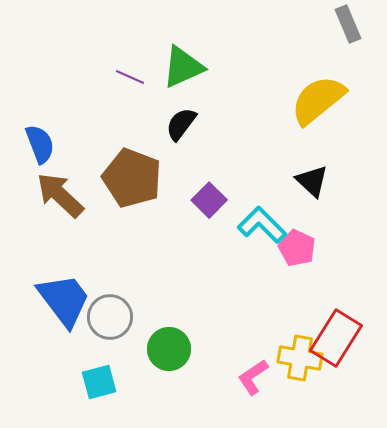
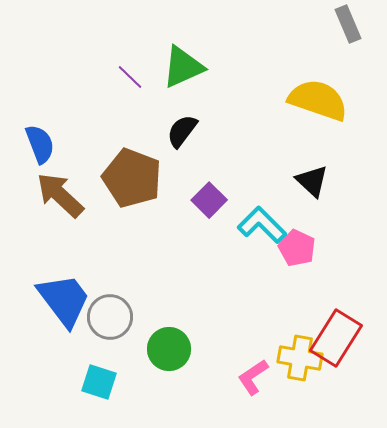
purple line: rotated 20 degrees clockwise
yellow semicircle: rotated 58 degrees clockwise
black semicircle: moved 1 px right, 7 px down
cyan square: rotated 33 degrees clockwise
